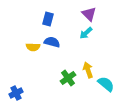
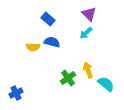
blue rectangle: rotated 64 degrees counterclockwise
